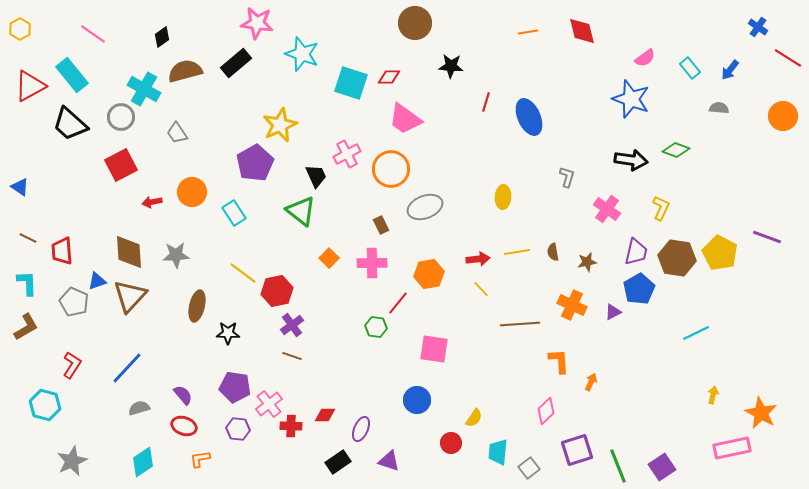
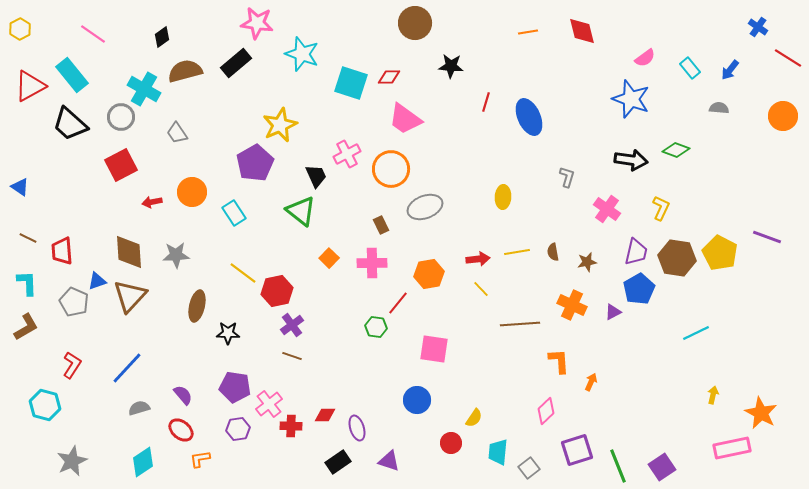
red ellipse at (184, 426): moved 3 px left, 4 px down; rotated 20 degrees clockwise
purple hexagon at (238, 429): rotated 15 degrees counterclockwise
purple ellipse at (361, 429): moved 4 px left, 1 px up; rotated 40 degrees counterclockwise
